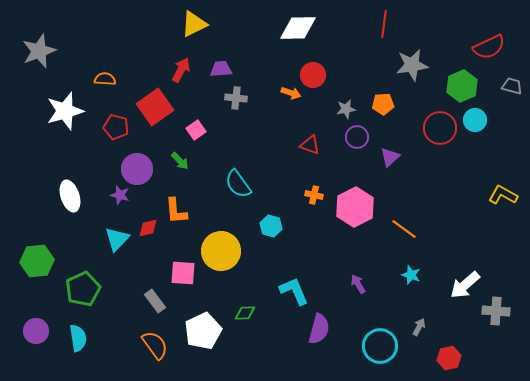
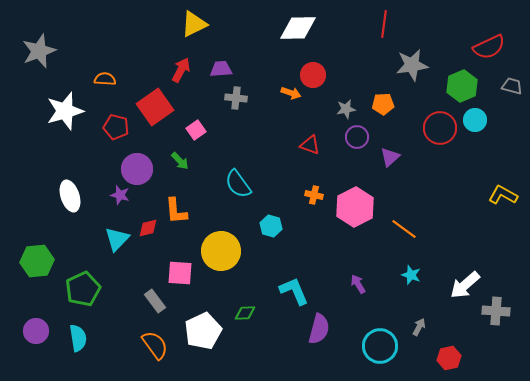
pink square at (183, 273): moved 3 px left
